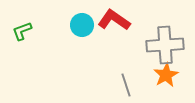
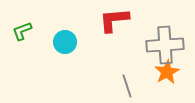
red L-shape: rotated 40 degrees counterclockwise
cyan circle: moved 17 px left, 17 px down
orange star: moved 1 px right, 3 px up
gray line: moved 1 px right, 1 px down
